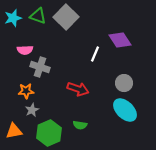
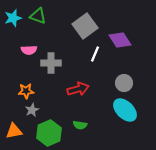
gray square: moved 19 px right, 9 px down; rotated 10 degrees clockwise
pink semicircle: moved 4 px right
gray cross: moved 11 px right, 4 px up; rotated 18 degrees counterclockwise
red arrow: rotated 35 degrees counterclockwise
